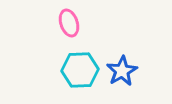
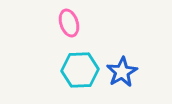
blue star: moved 1 px down
